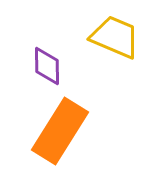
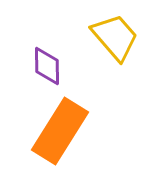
yellow trapezoid: rotated 26 degrees clockwise
